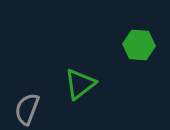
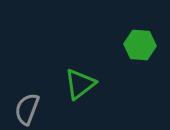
green hexagon: moved 1 px right
